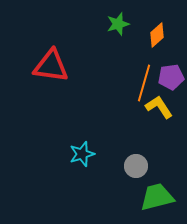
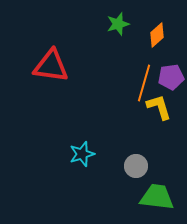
yellow L-shape: rotated 16 degrees clockwise
green trapezoid: rotated 21 degrees clockwise
